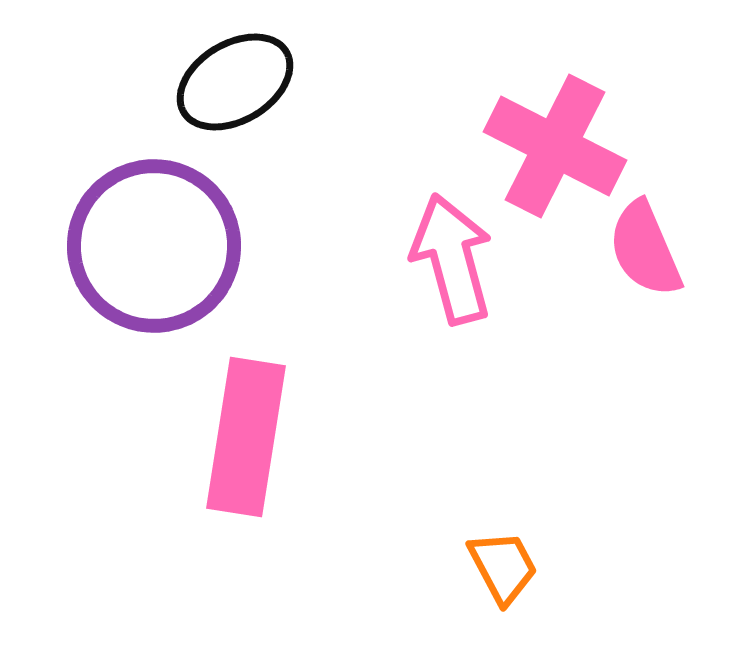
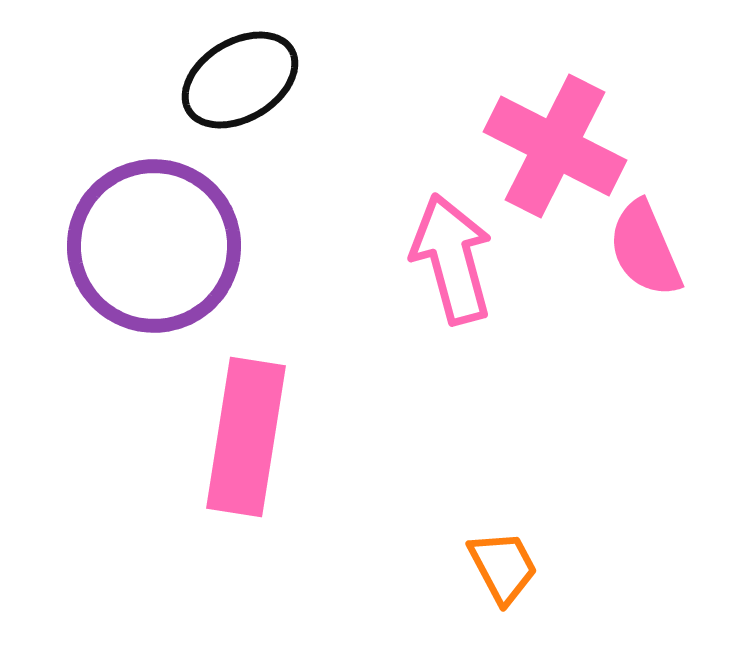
black ellipse: moved 5 px right, 2 px up
